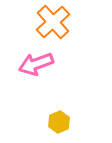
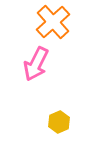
pink arrow: rotated 44 degrees counterclockwise
